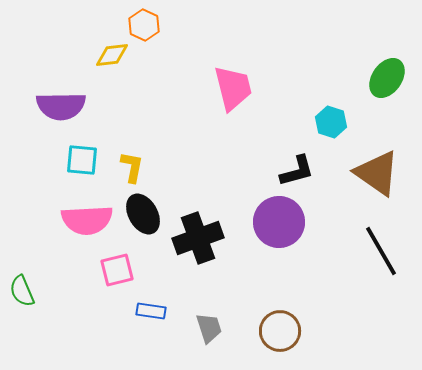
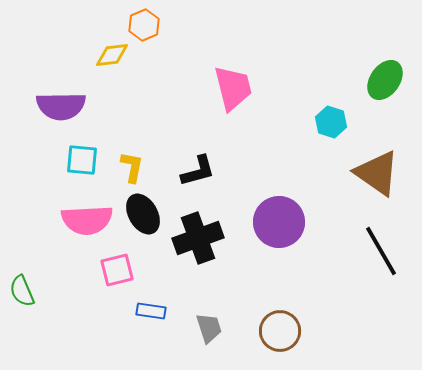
orange hexagon: rotated 12 degrees clockwise
green ellipse: moved 2 px left, 2 px down
black L-shape: moved 99 px left
